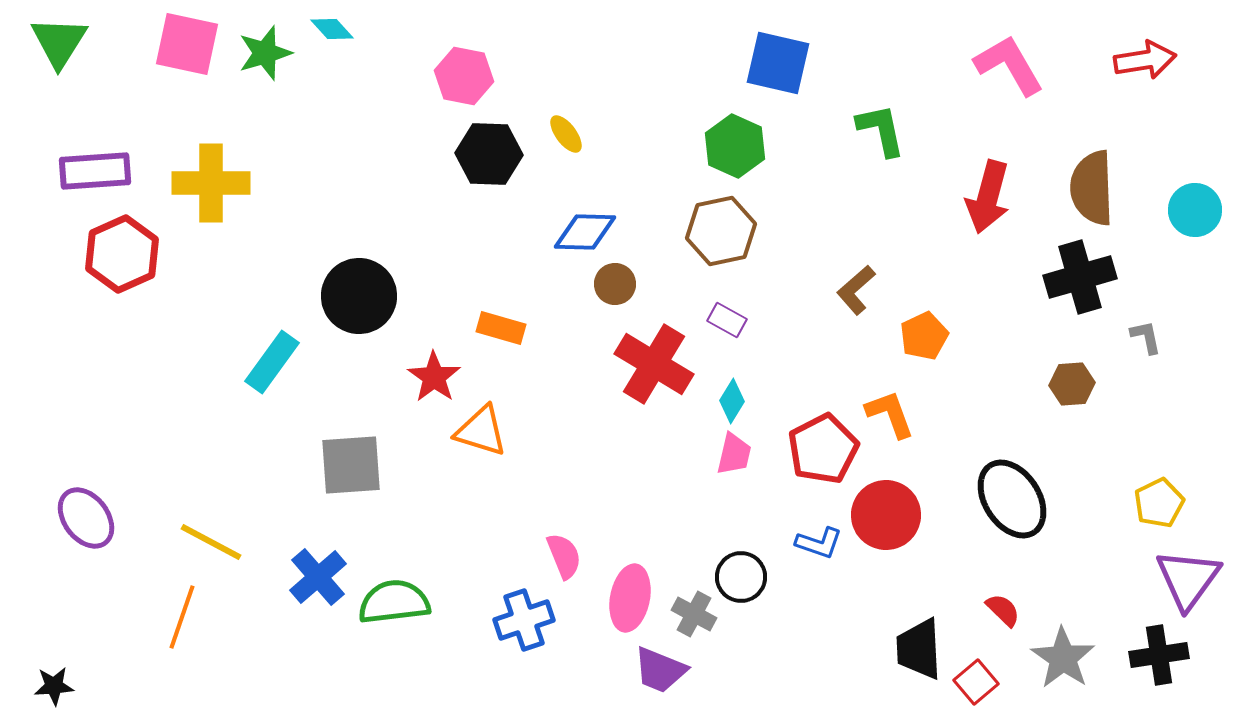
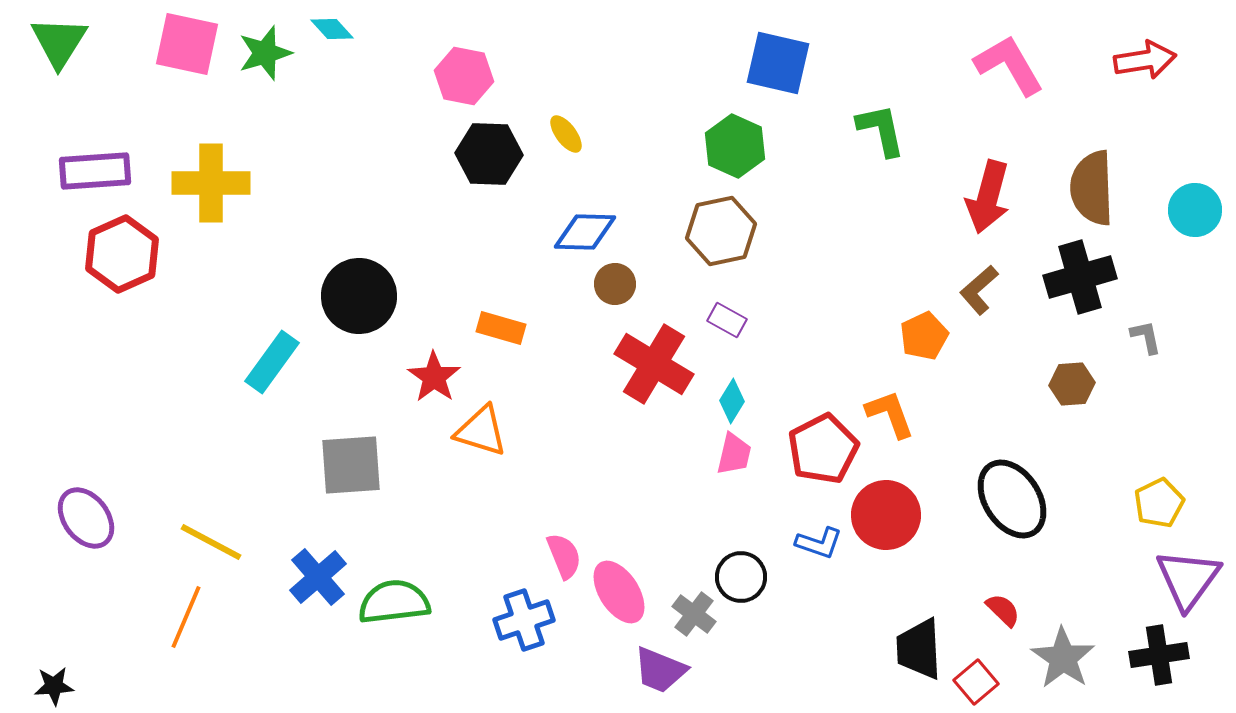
brown L-shape at (856, 290): moved 123 px right
pink ellipse at (630, 598): moved 11 px left, 6 px up; rotated 44 degrees counterclockwise
gray cross at (694, 614): rotated 9 degrees clockwise
orange line at (182, 617): moved 4 px right; rotated 4 degrees clockwise
